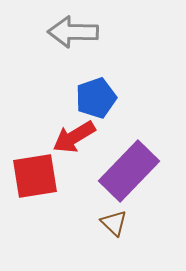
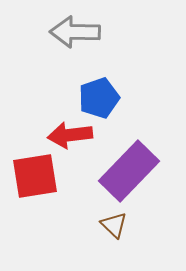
gray arrow: moved 2 px right
blue pentagon: moved 3 px right
red arrow: moved 4 px left, 2 px up; rotated 24 degrees clockwise
brown triangle: moved 2 px down
